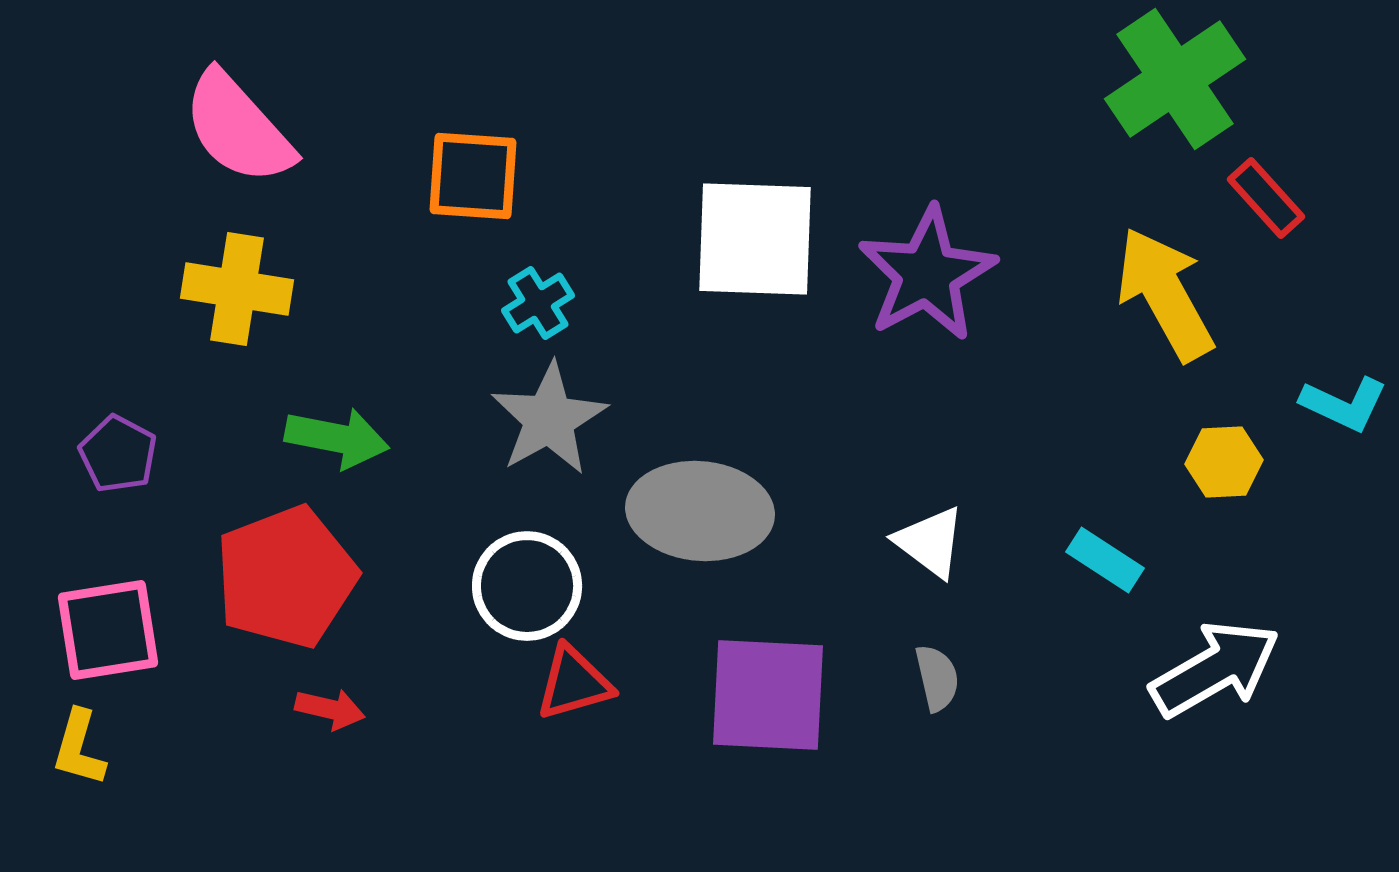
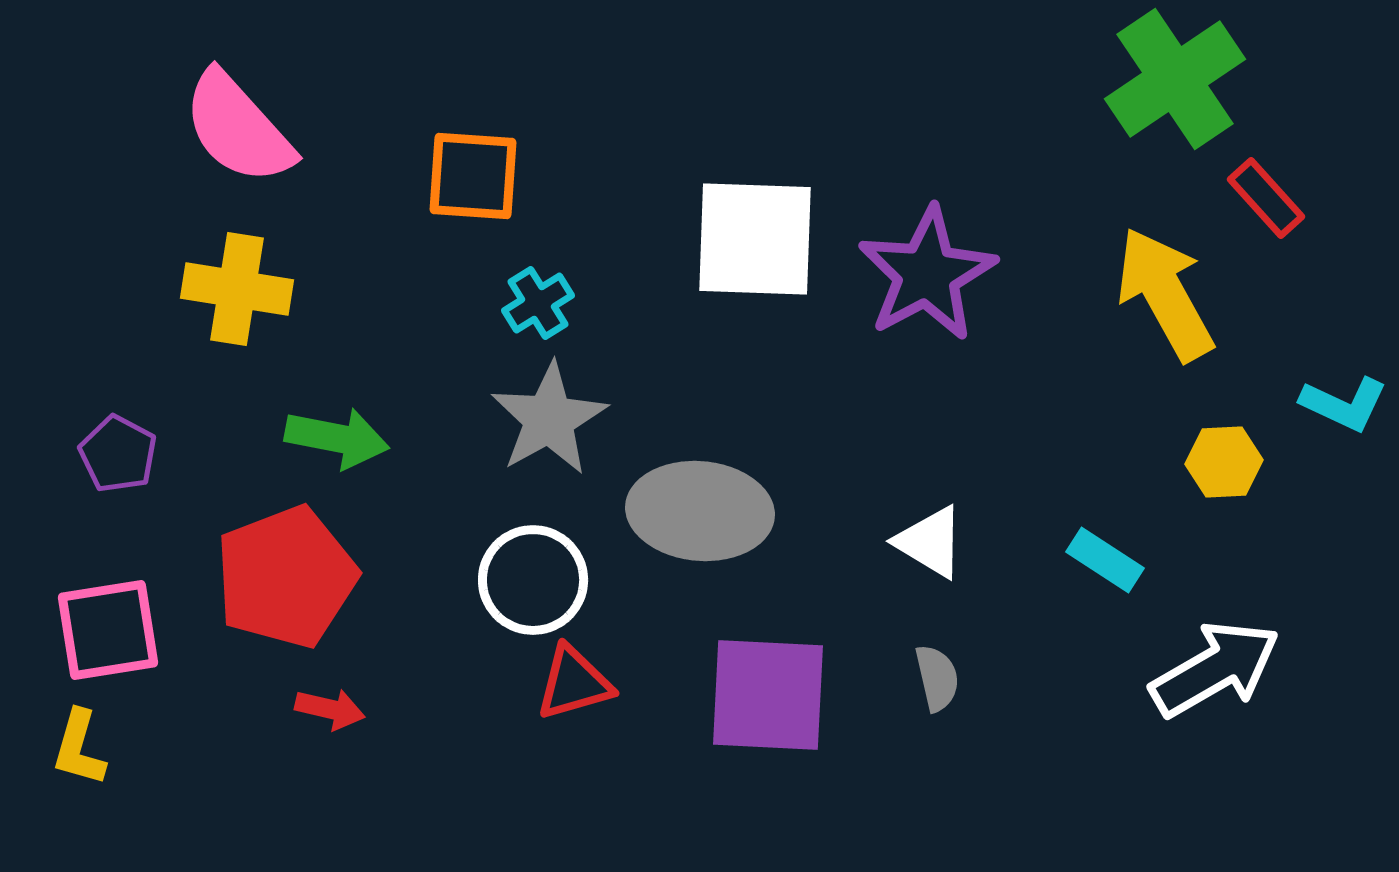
white triangle: rotated 6 degrees counterclockwise
white circle: moved 6 px right, 6 px up
